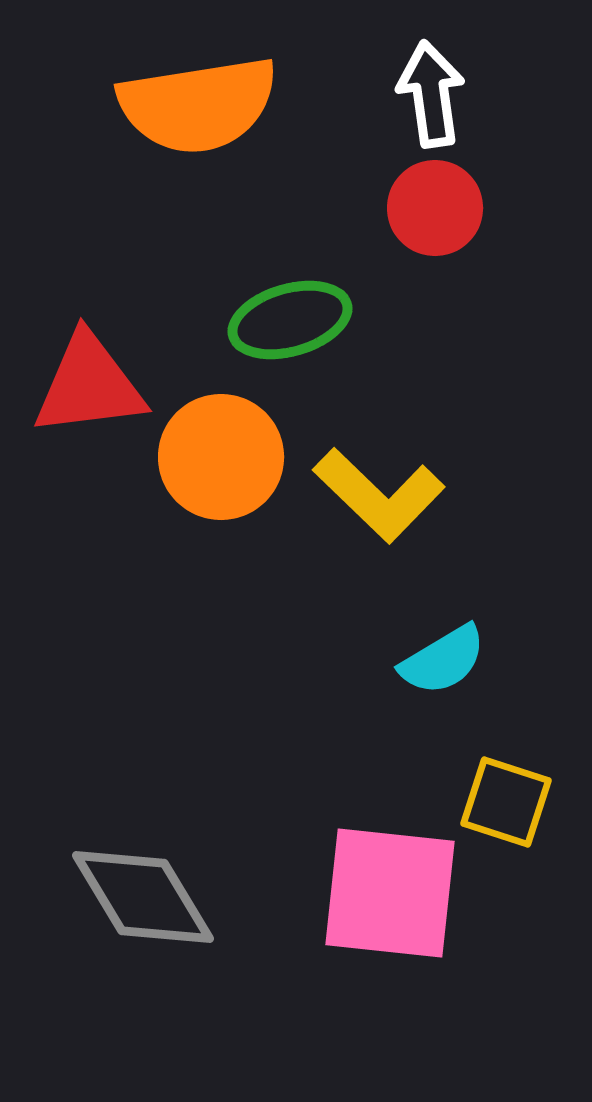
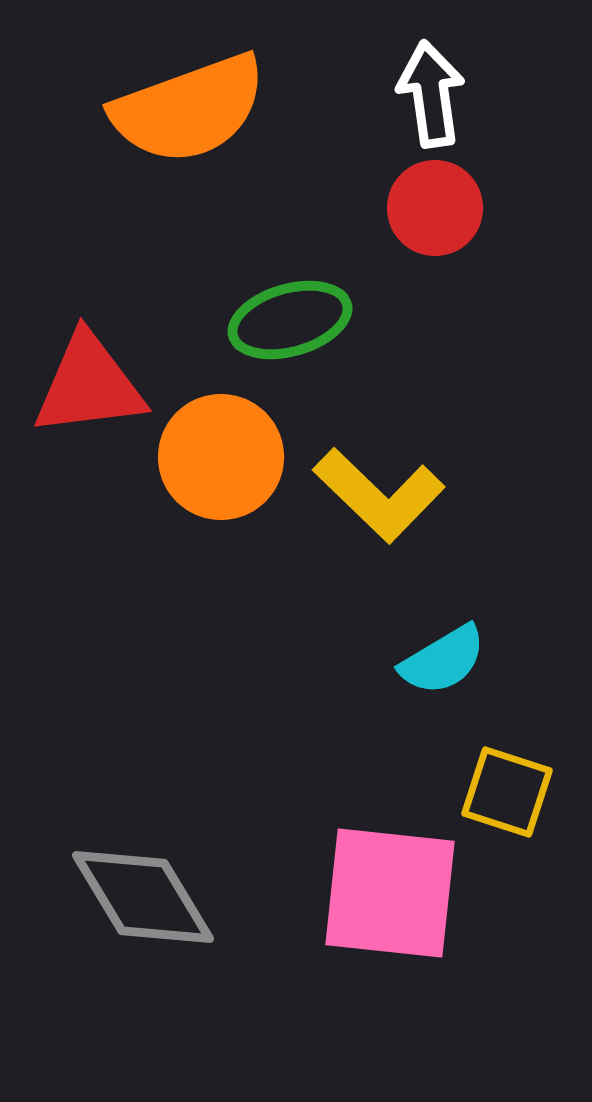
orange semicircle: moved 9 px left, 4 px down; rotated 11 degrees counterclockwise
yellow square: moved 1 px right, 10 px up
